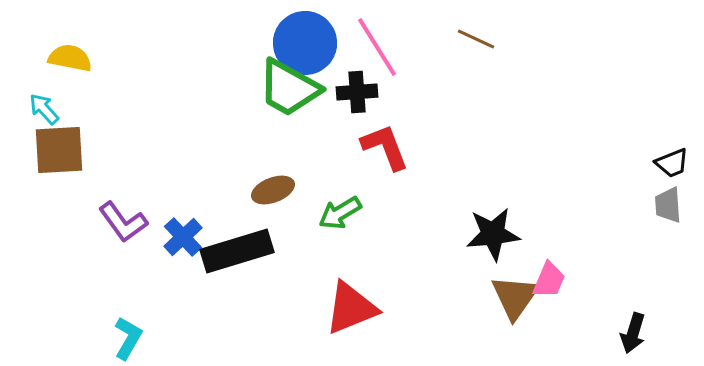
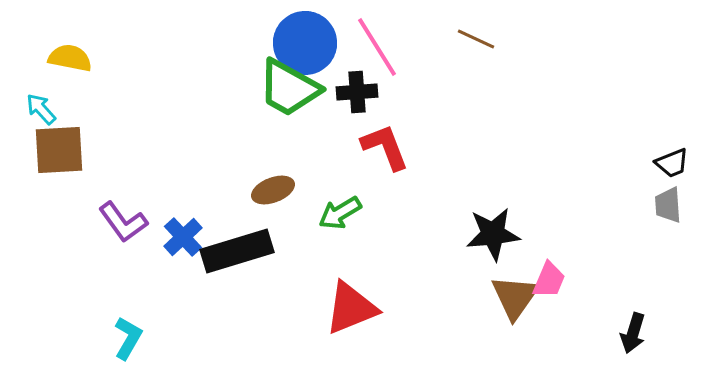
cyan arrow: moved 3 px left
